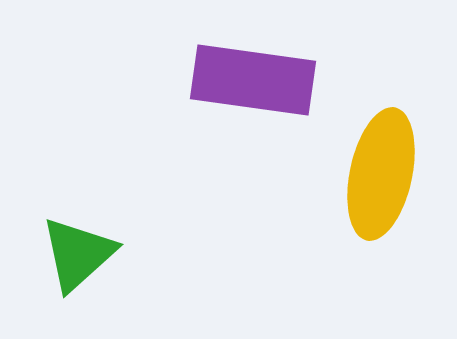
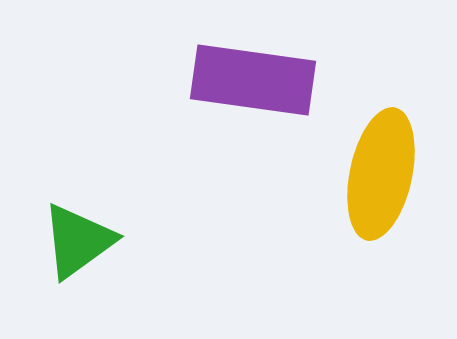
green triangle: moved 13 px up; rotated 6 degrees clockwise
